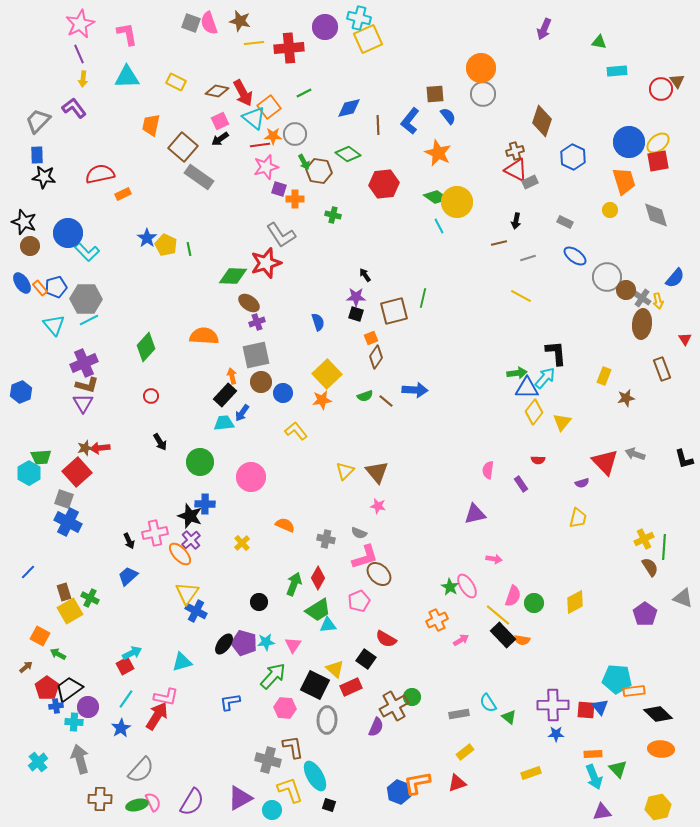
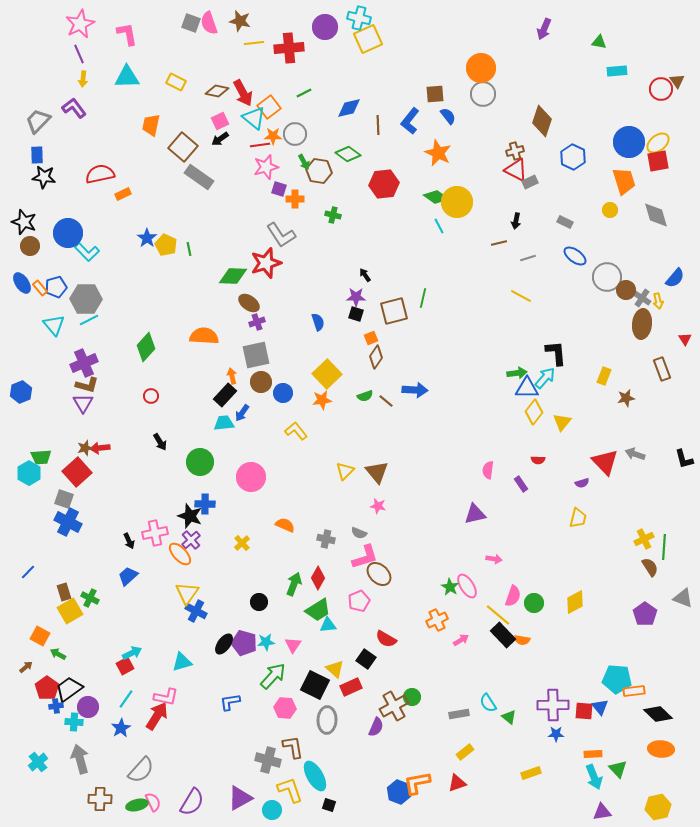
red square at (586, 710): moved 2 px left, 1 px down
